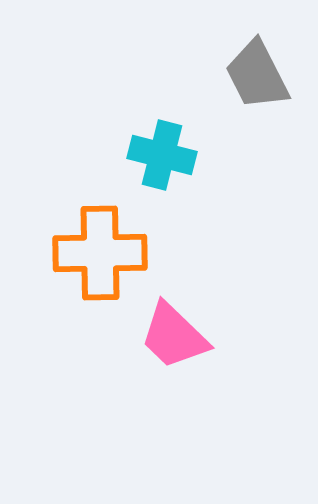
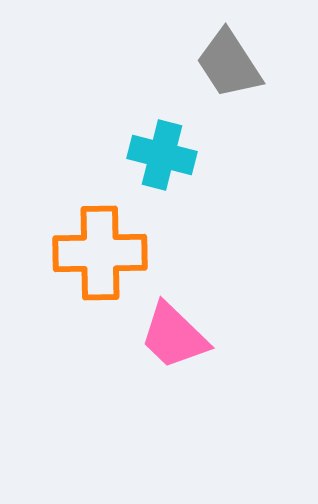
gray trapezoid: moved 28 px left, 11 px up; rotated 6 degrees counterclockwise
